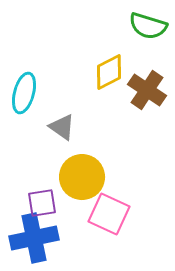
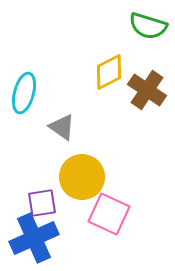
blue cross: rotated 12 degrees counterclockwise
